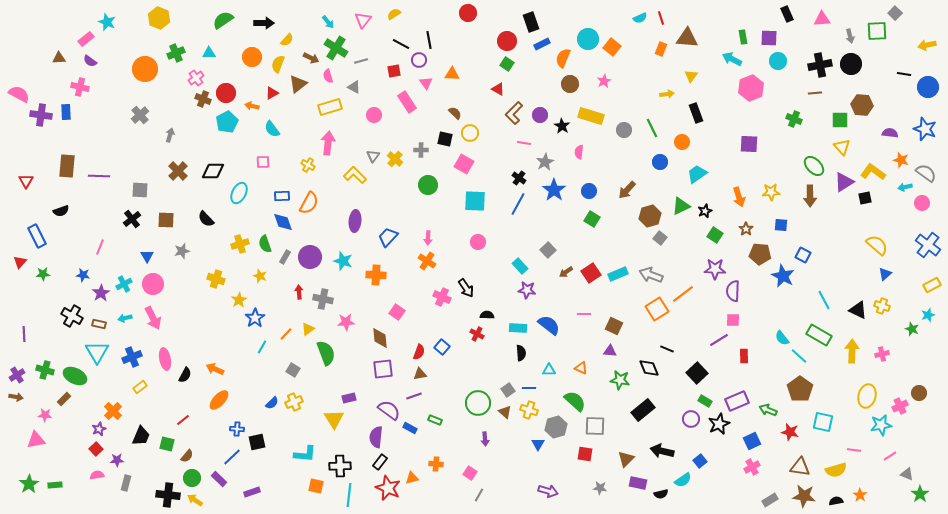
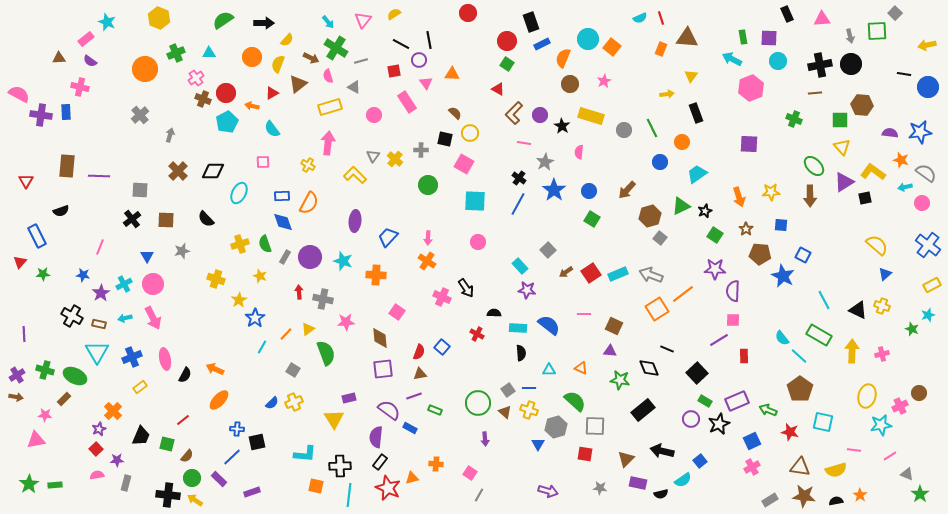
blue star at (925, 129): moved 5 px left, 3 px down; rotated 30 degrees counterclockwise
black semicircle at (487, 315): moved 7 px right, 2 px up
green rectangle at (435, 420): moved 10 px up
